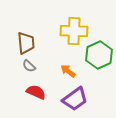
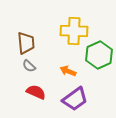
orange arrow: rotated 14 degrees counterclockwise
